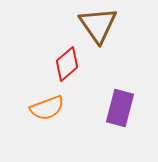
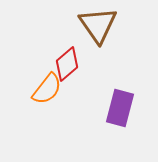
orange semicircle: moved 19 px up; rotated 32 degrees counterclockwise
